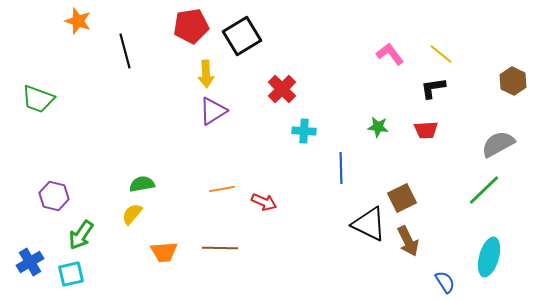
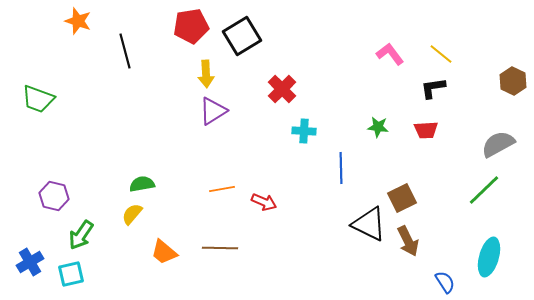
orange trapezoid: rotated 44 degrees clockwise
